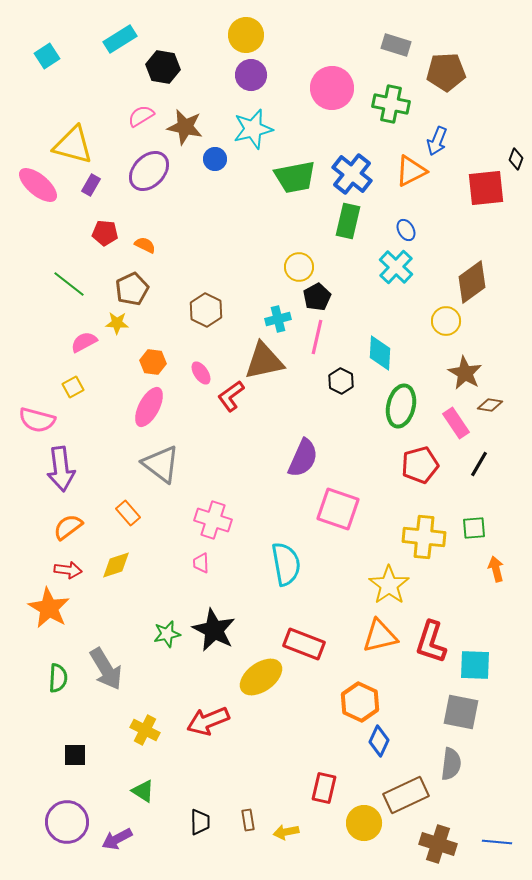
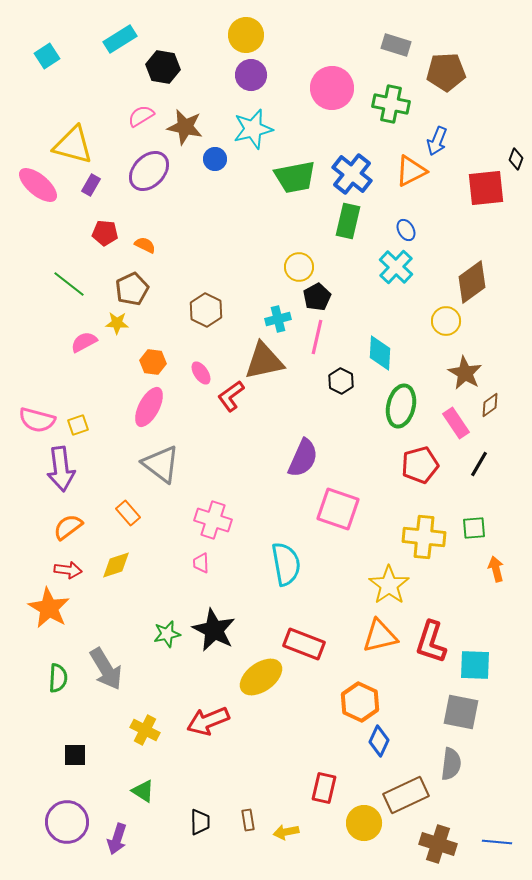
yellow square at (73, 387): moved 5 px right, 38 px down; rotated 10 degrees clockwise
brown diamond at (490, 405): rotated 45 degrees counterclockwise
purple arrow at (117, 839): rotated 44 degrees counterclockwise
